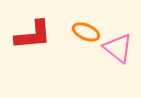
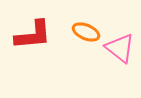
pink triangle: moved 2 px right
